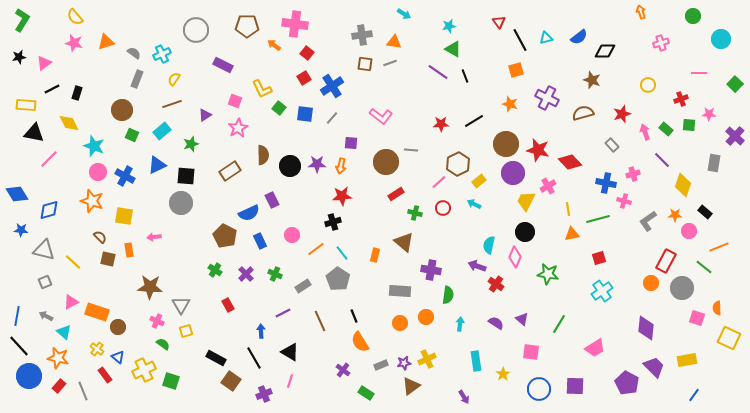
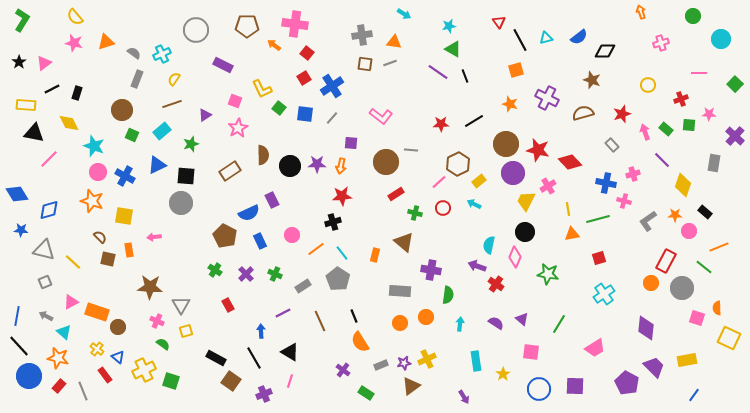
black star at (19, 57): moved 5 px down; rotated 24 degrees counterclockwise
cyan cross at (602, 291): moved 2 px right, 3 px down
